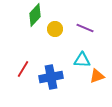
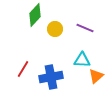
orange triangle: moved 1 px left; rotated 21 degrees counterclockwise
